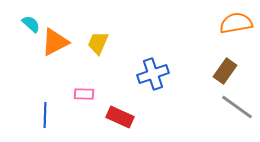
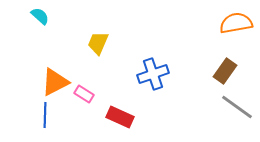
cyan semicircle: moved 9 px right, 8 px up
orange triangle: moved 40 px down
pink rectangle: rotated 30 degrees clockwise
